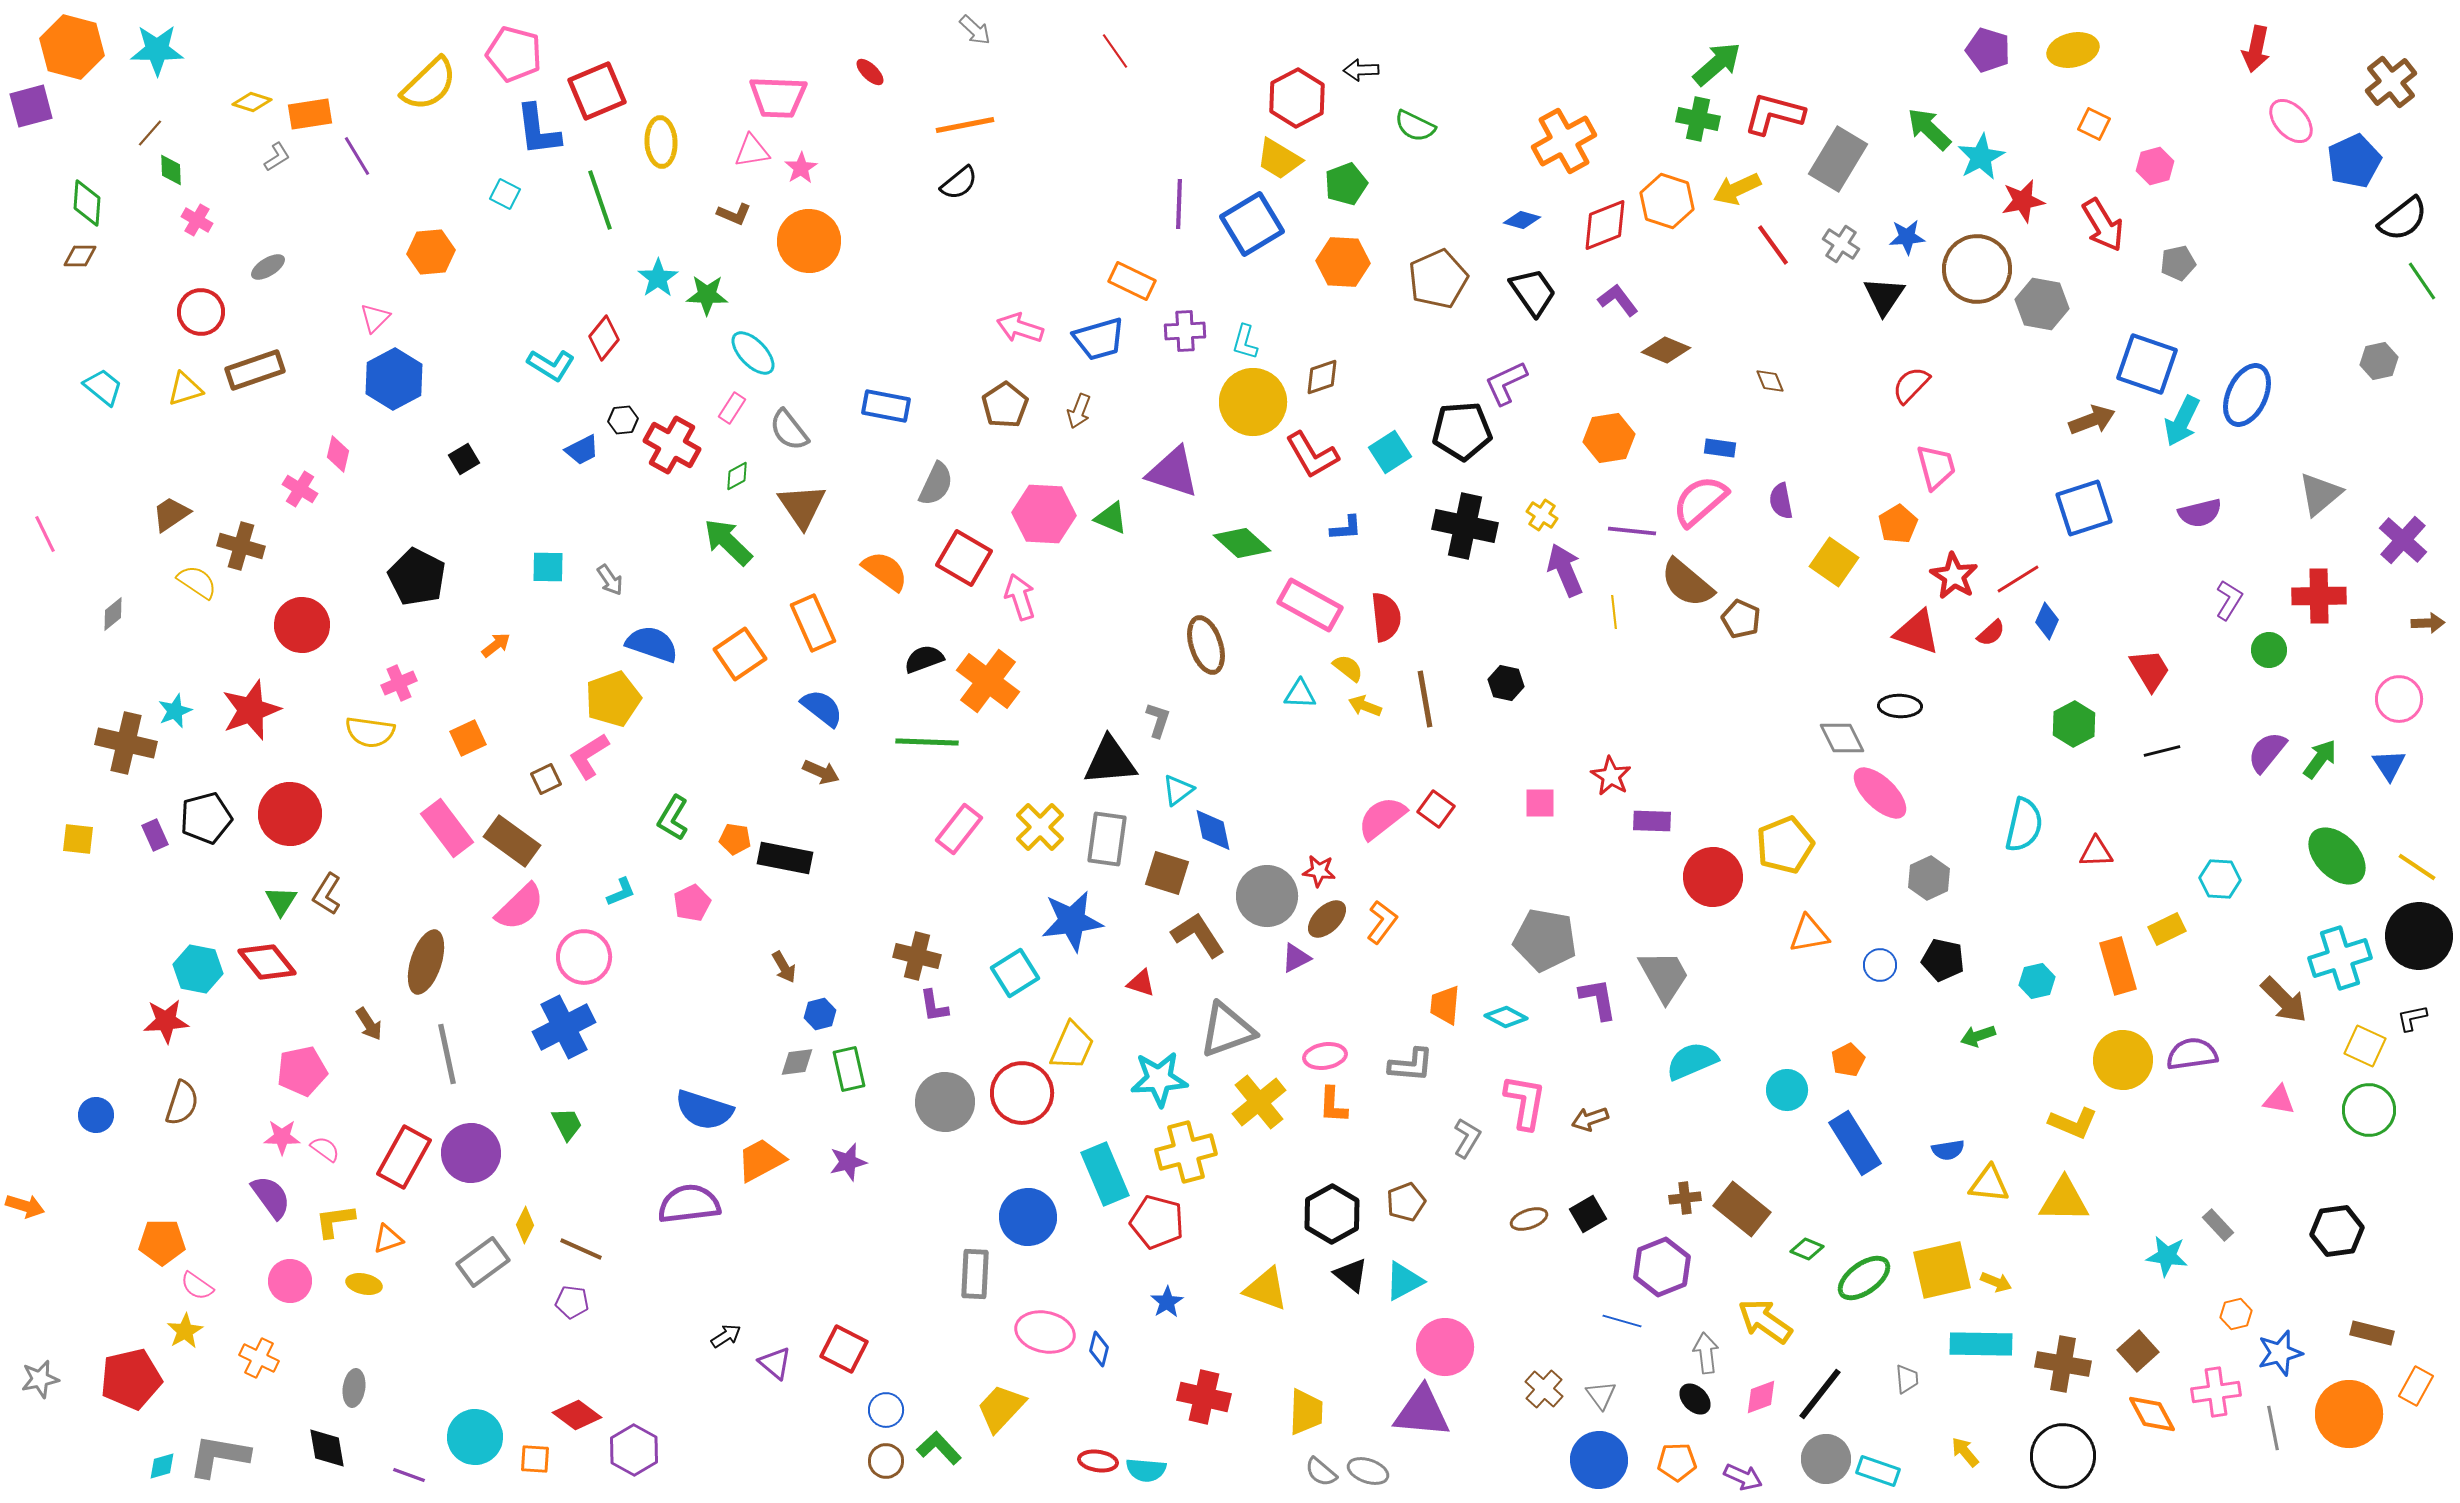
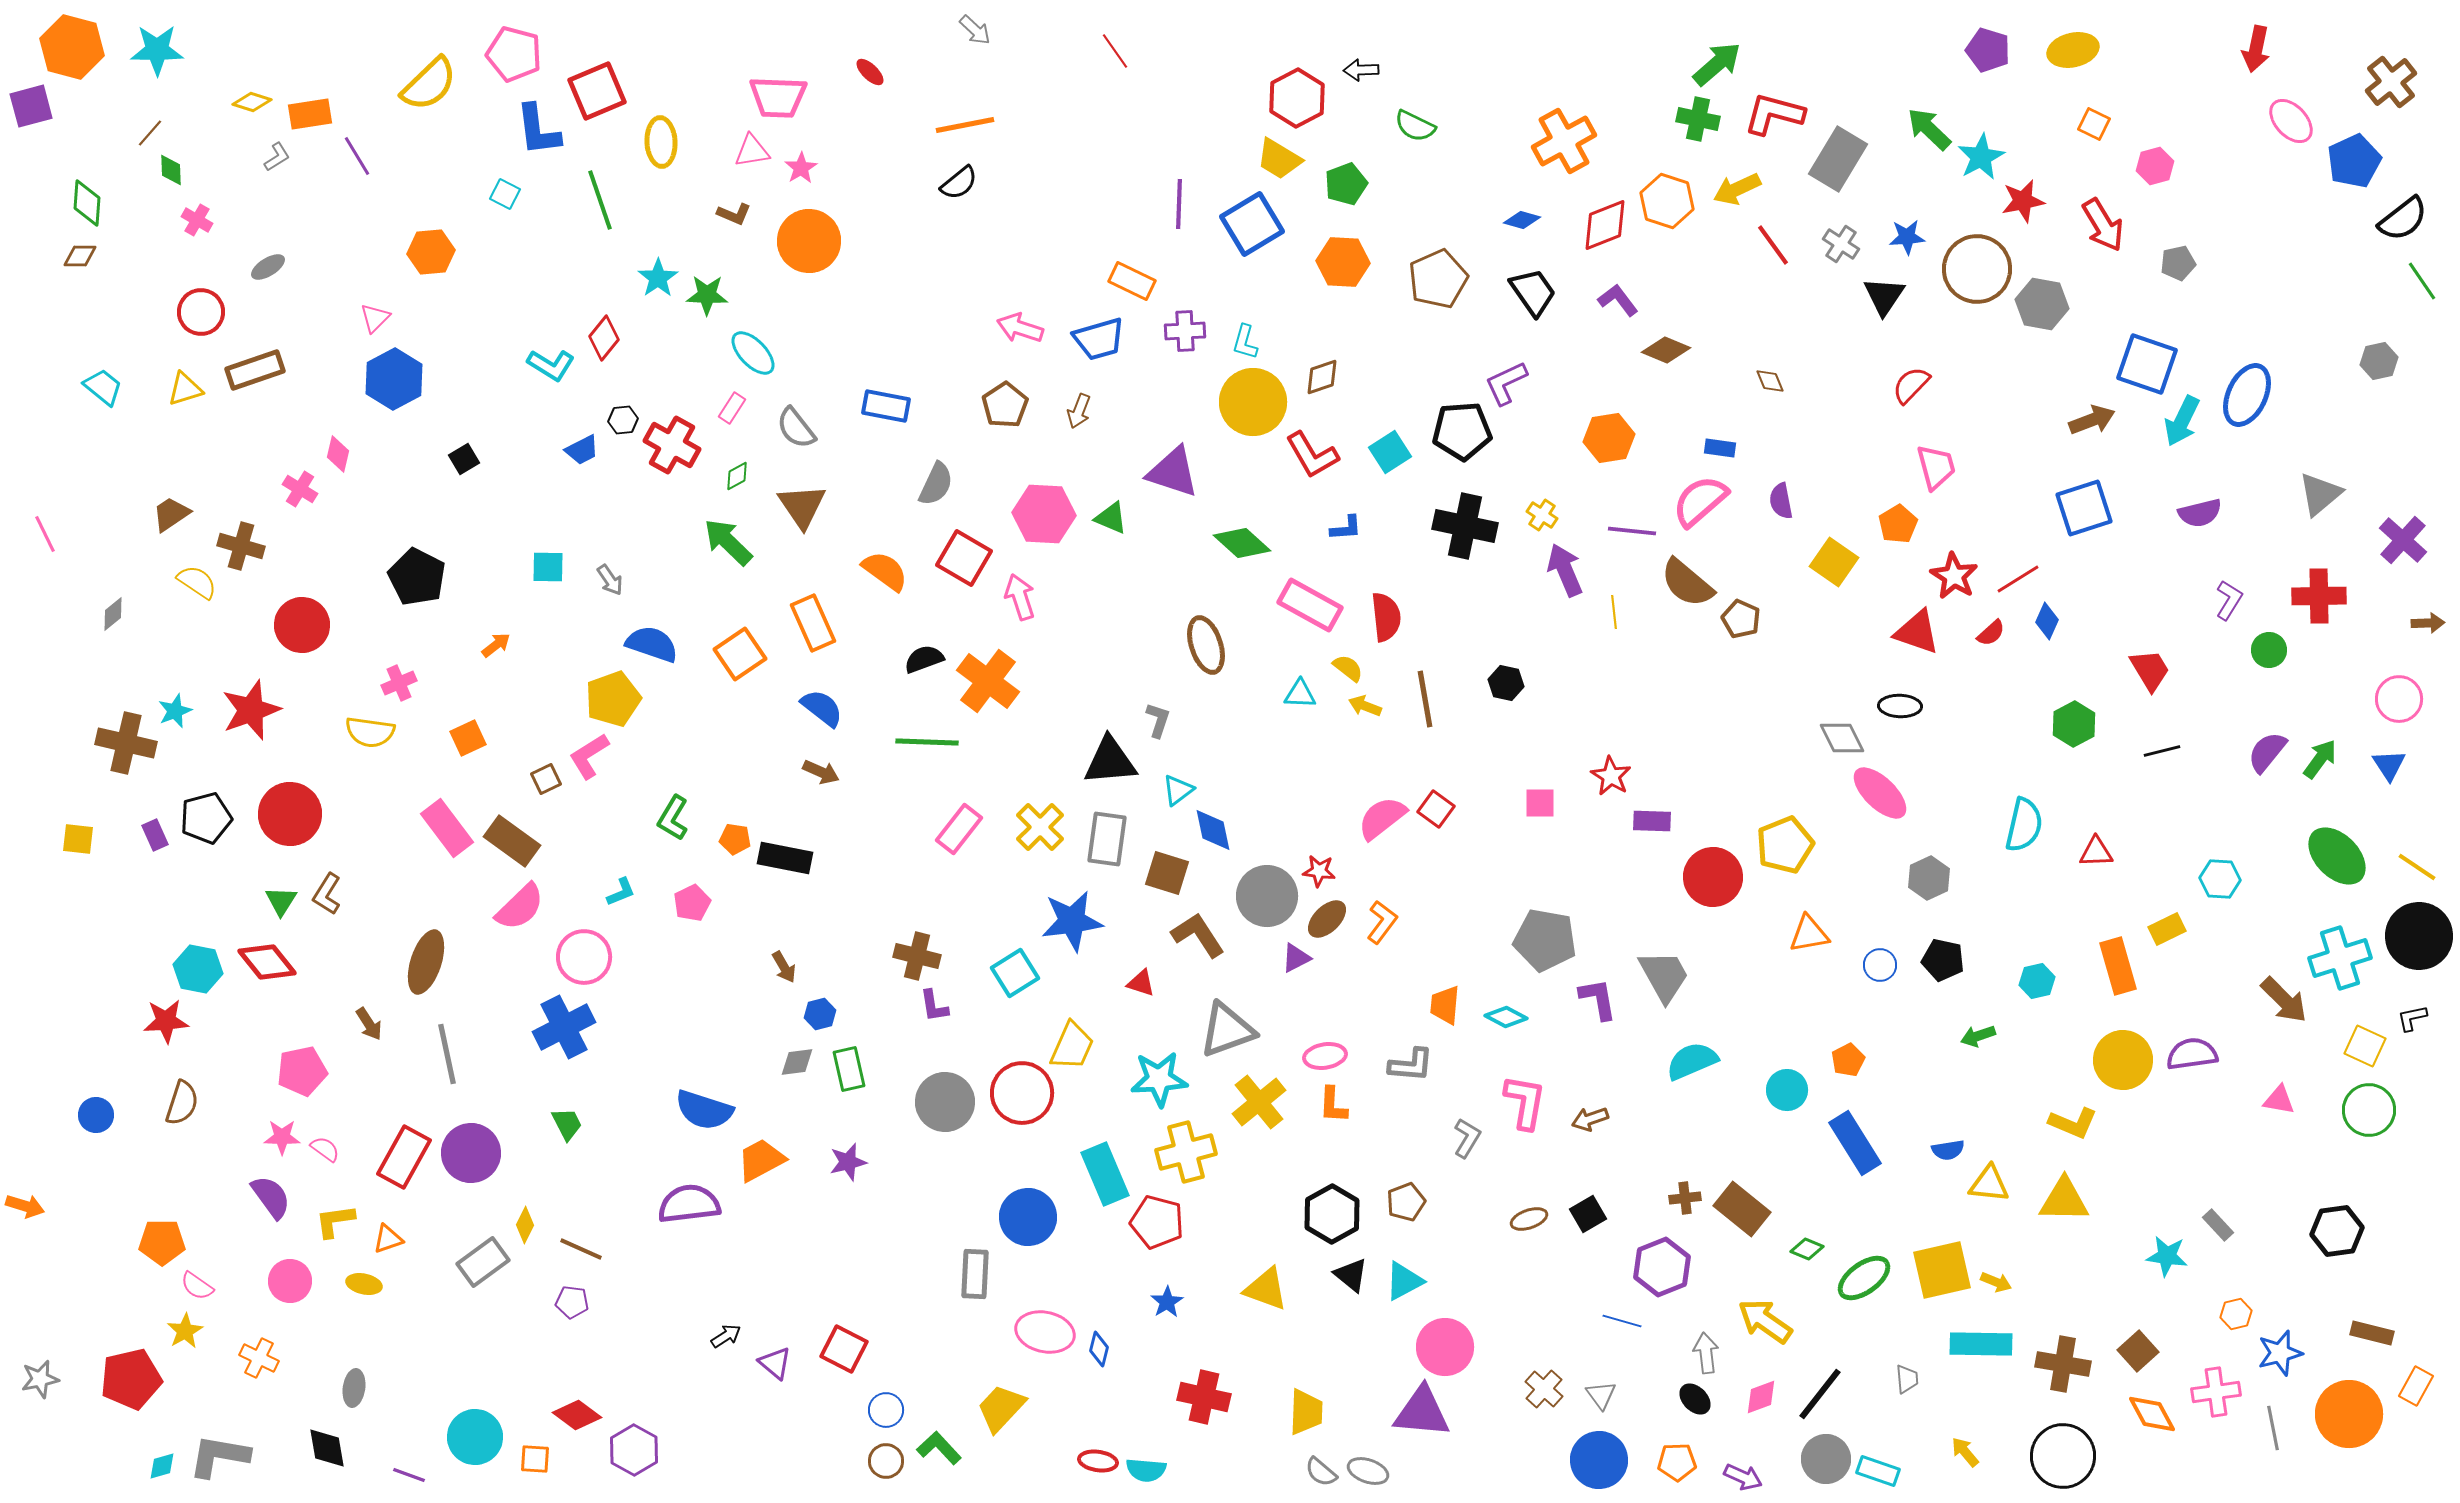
gray semicircle at (789, 430): moved 7 px right, 2 px up
